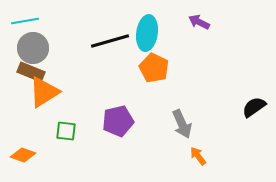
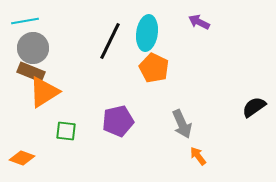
black line: rotated 48 degrees counterclockwise
orange diamond: moved 1 px left, 3 px down
